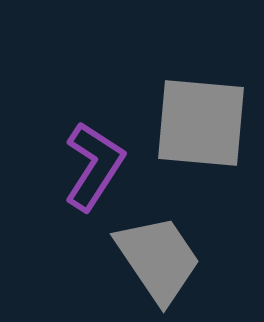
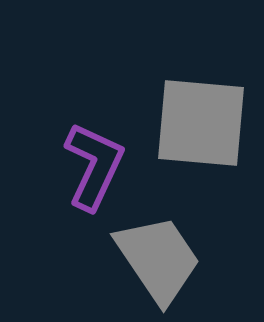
purple L-shape: rotated 8 degrees counterclockwise
